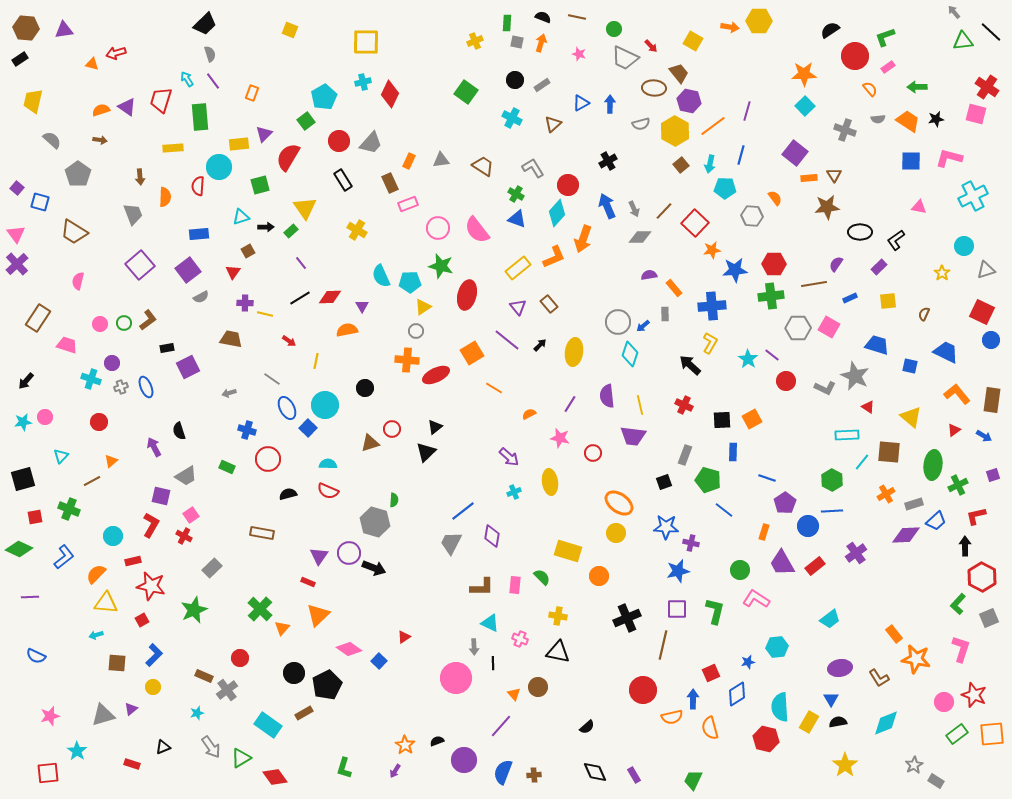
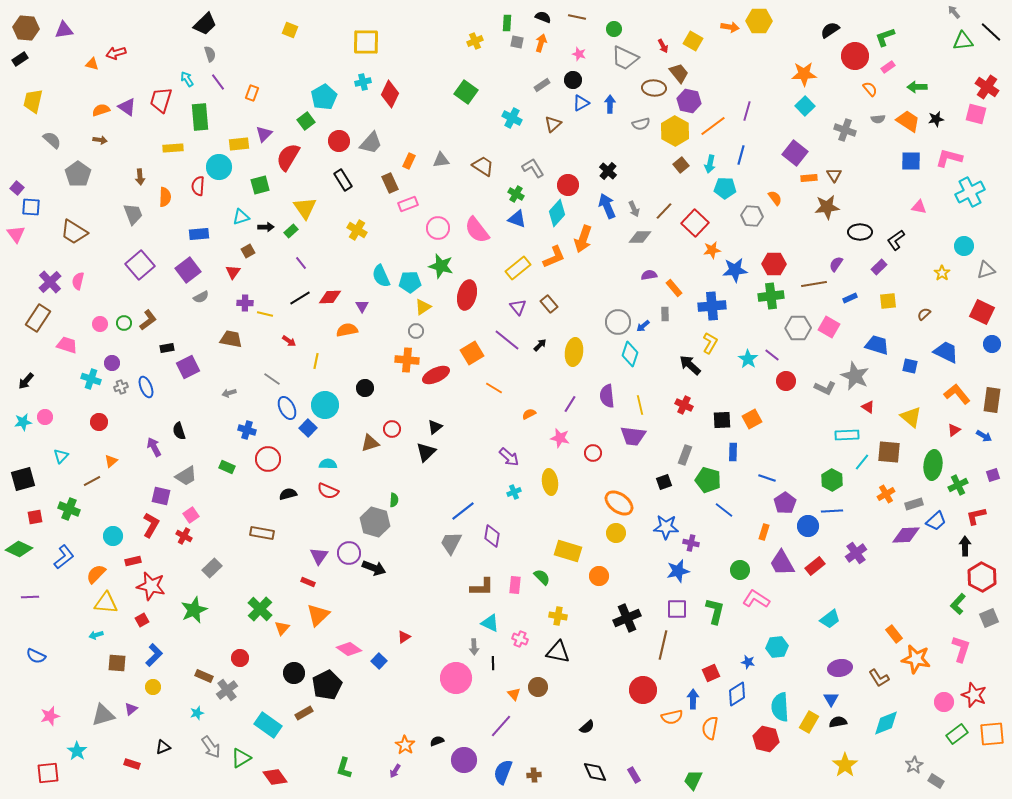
red arrow at (651, 46): moved 12 px right; rotated 16 degrees clockwise
black circle at (515, 80): moved 58 px right
purple line at (213, 81): moved 5 px right, 1 px down
black cross at (608, 161): moved 10 px down; rotated 18 degrees counterclockwise
cyan cross at (973, 196): moved 3 px left, 4 px up
blue square at (40, 202): moved 9 px left, 5 px down; rotated 12 degrees counterclockwise
purple cross at (17, 264): moved 33 px right, 18 px down
brown semicircle at (924, 314): rotated 24 degrees clockwise
blue circle at (991, 340): moved 1 px right, 4 px down
blue star at (748, 662): rotated 24 degrees clockwise
orange semicircle at (710, 728): rotated 25 degrees clockwise
